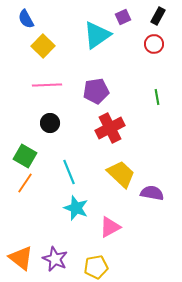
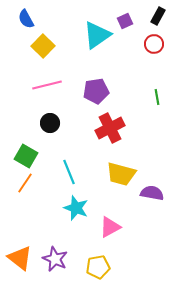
purple square: moved 2 px right, 4 px down
pink line: rotated 12 degrees counterclockwise
green square: moved 1 px right
yellow trapezoid: rotated 152 degrees clockwise
orange triangle: moved 1 px left
yellow pentagon: moved 2 px right
